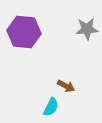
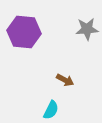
brown arrow: moved 1 px left, 6 px up
cyan semicircle: moved 3 px down
